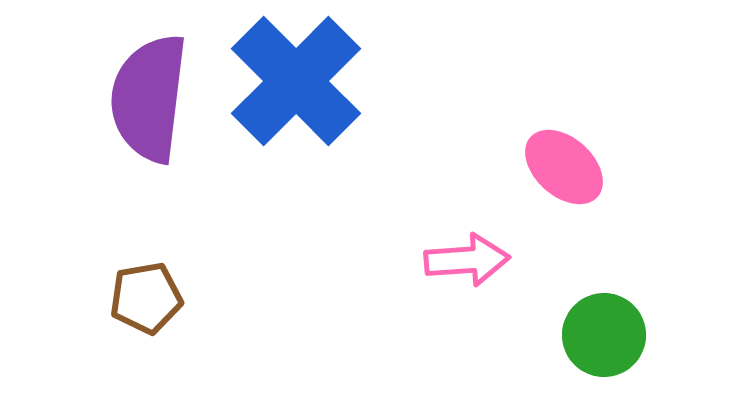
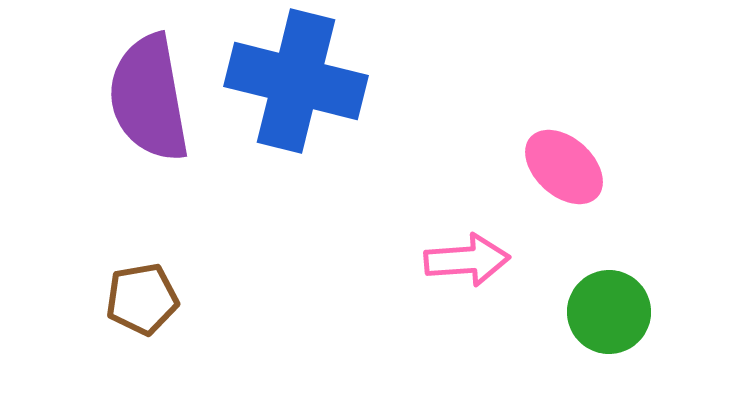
blue cross: rotated 31 degrees counterclockwise
purple semicircle: rotated 17 degrees counterclockwise
brown pentagon: moved 4 px left, 1 px down
green circle: moved 5 px right, 23 px up
